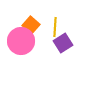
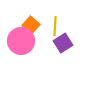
yellow line: moved 1 px up
